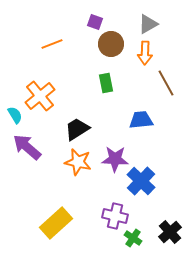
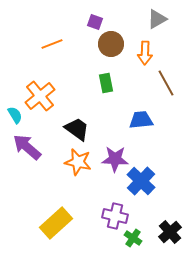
gray triangle: moved 9 px right, 5 px up
black trapezoid: rotated 68 degrees clockwise
